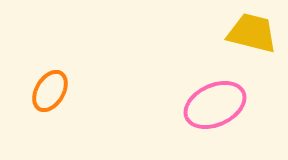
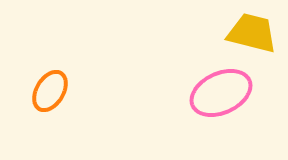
pink ellipse: moved 6 px right, 12 px up
